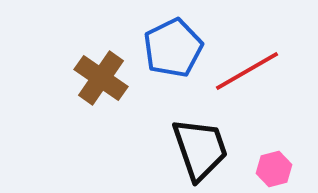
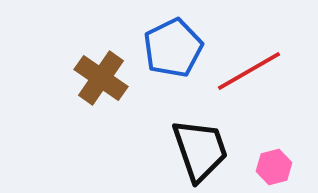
red line: moved 2 px right
black trapezoid: moved 1 px down
pink hexagon: moved 2 px up
